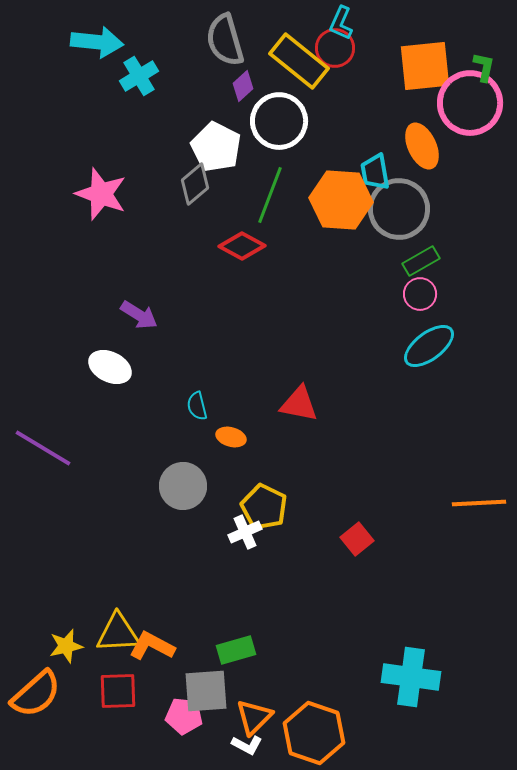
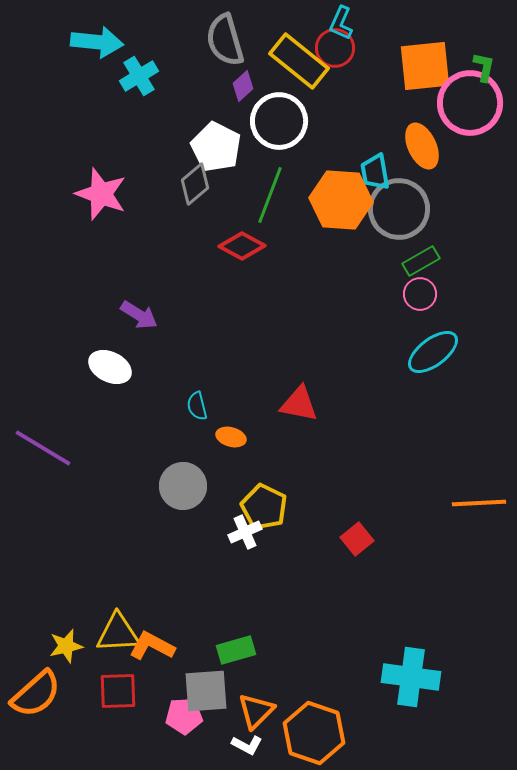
cyan ellipse at (429, 346): moved 4 px right, 6 px down
pink pentagon at (184, 716): rotated 9 degrees counterclockwise
orange triangle at (254, 717): moved 2 px right, 6 px up
